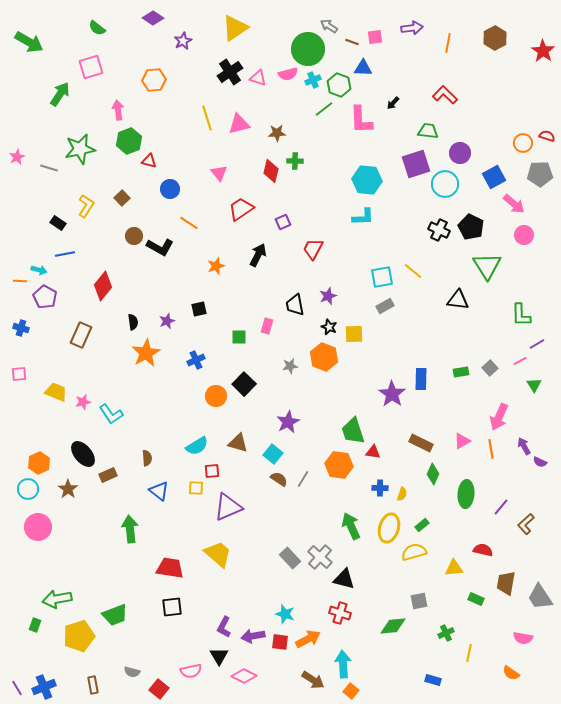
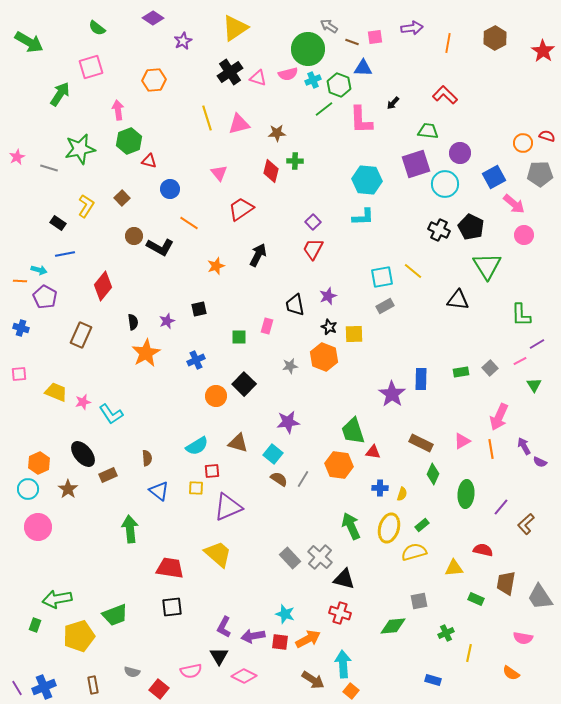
purple square at (283, 222): moved 30 px right; rotated 21 degrees counterclockwise
purple star at (288, 422): rotated 20 degrees clockwise
